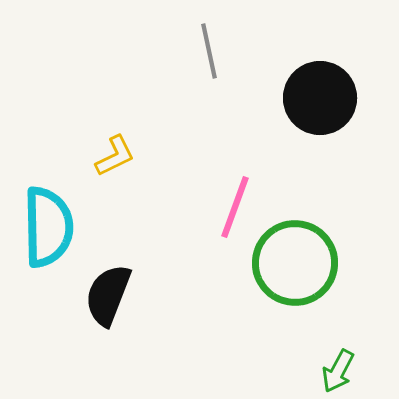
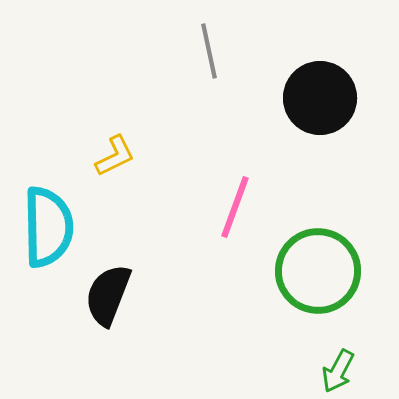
green circle: moved 23 px right, 8 px down
